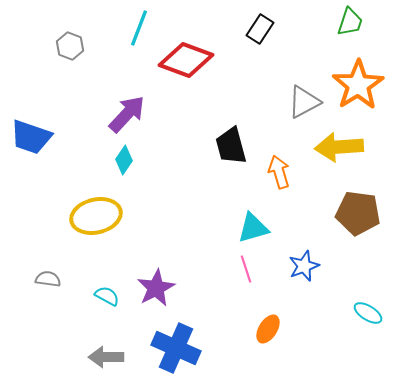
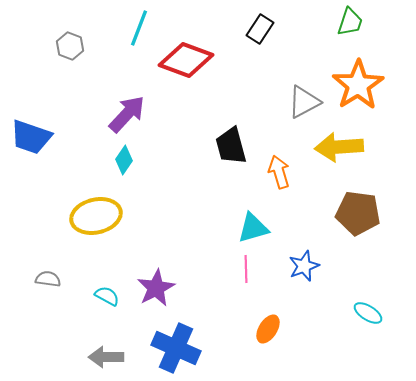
pink line: rotated 16 degrees clockwise
